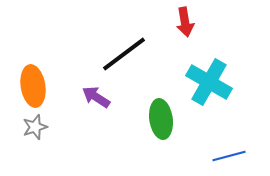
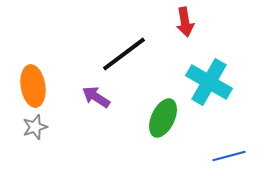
green ellipse: moved 2 px right, 1 px up; rotated 33 degrees clockwise
